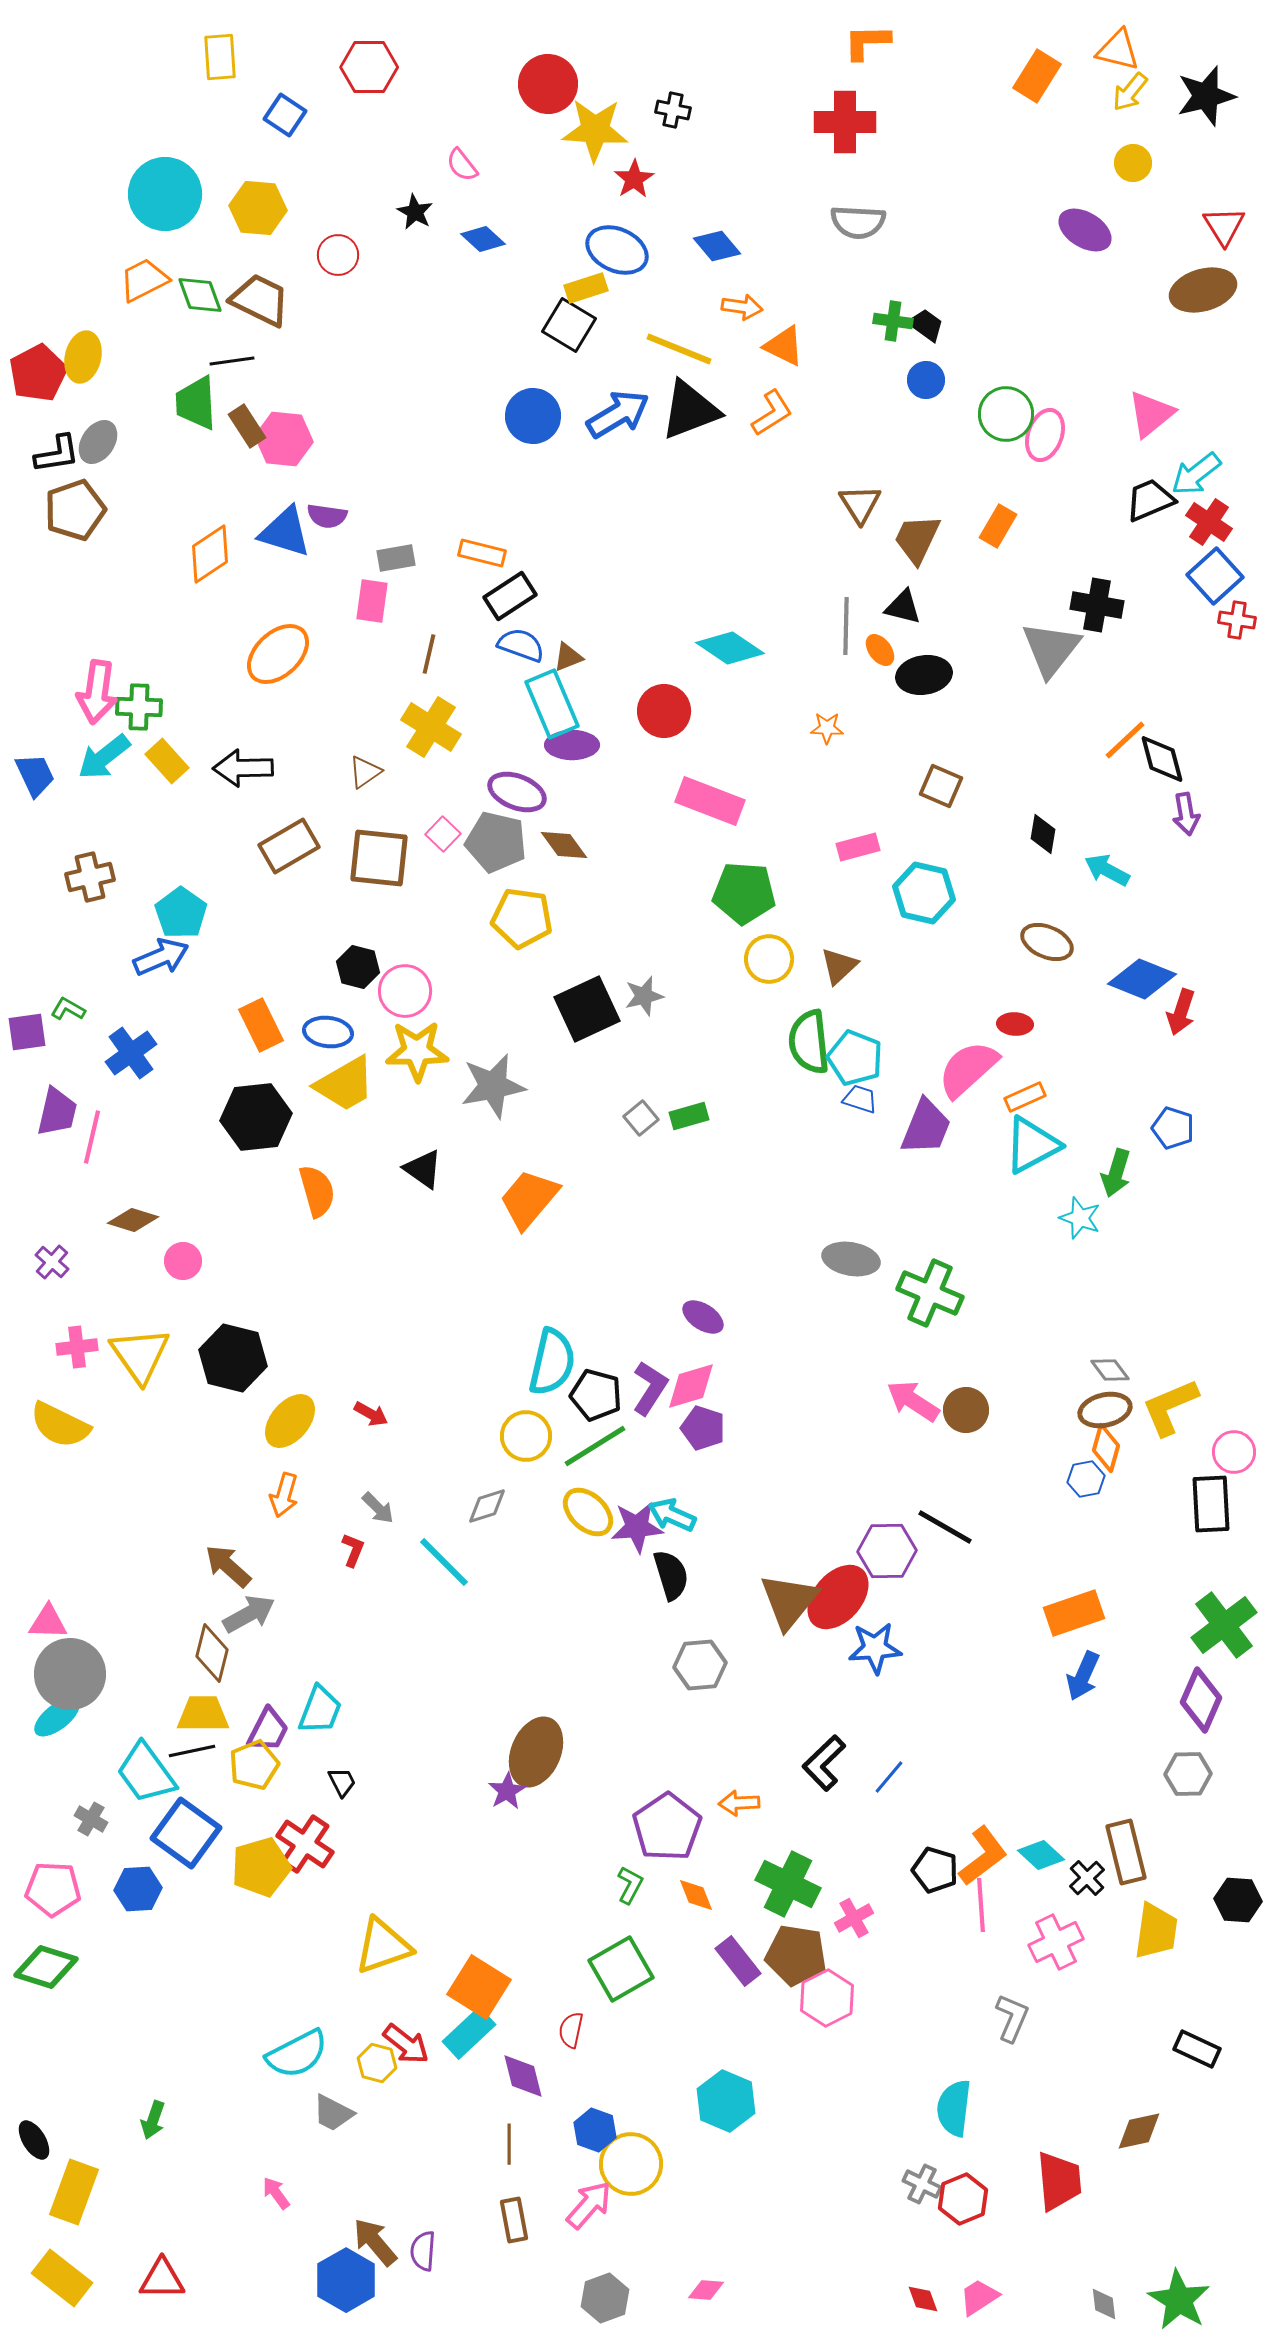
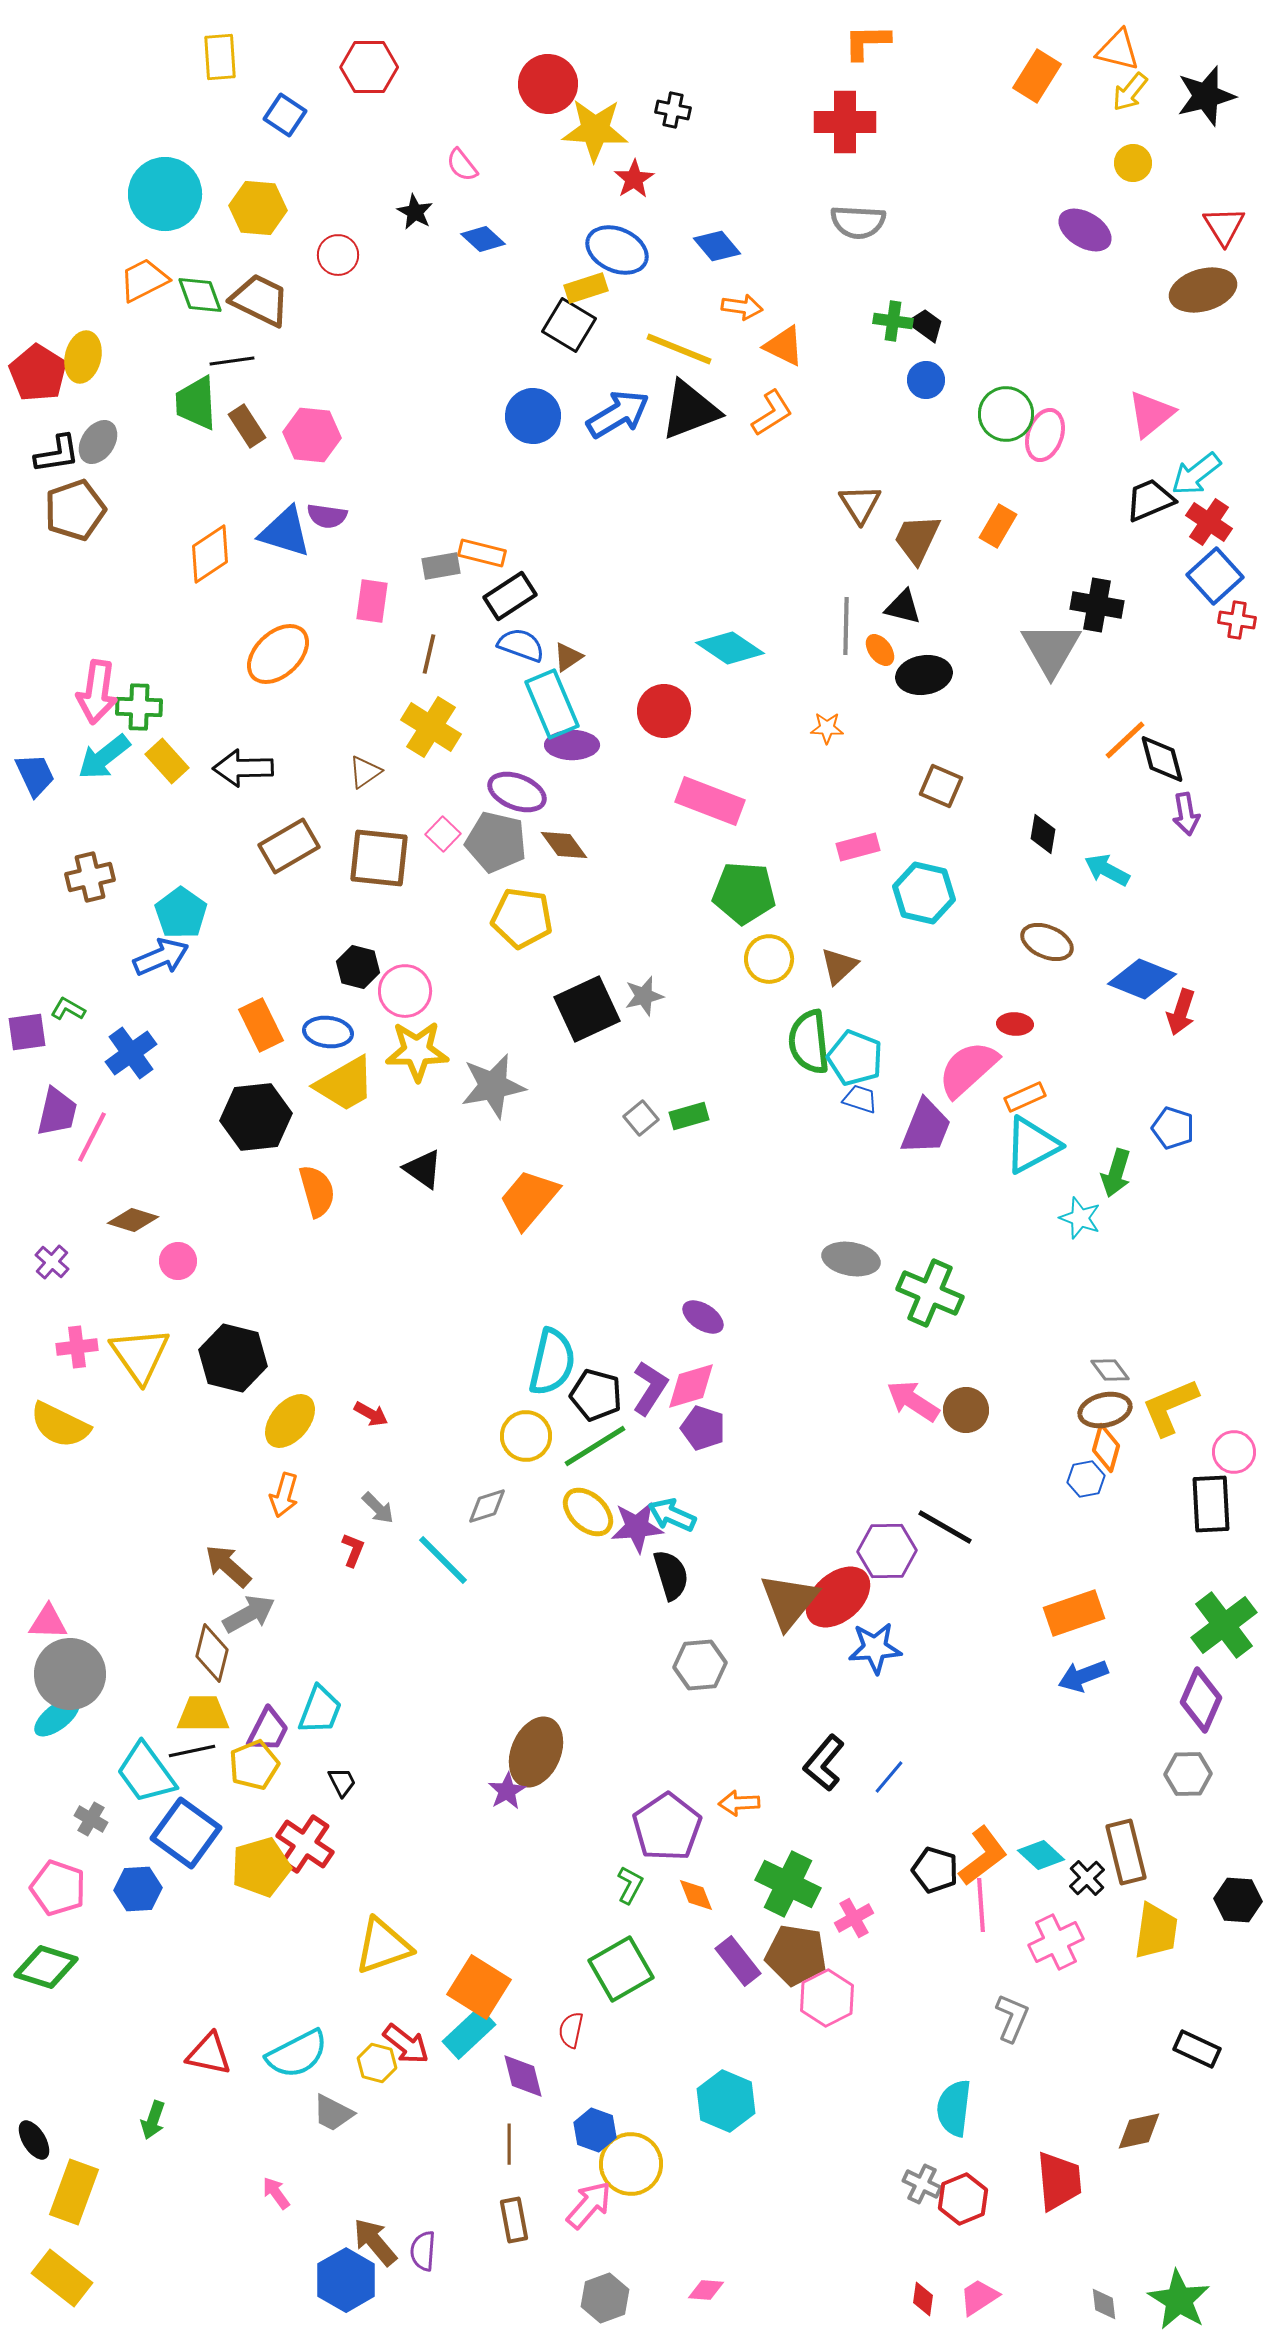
red pentagon at (38, 373): rotated 12 degrees counterclockwise
pink hexagon at (284, 439): moved 28 px right, 4 px up
gray rectangle at (396, 558): moved 45 px right, 8 px down
gray triangle at (1051, 649): rotated 8 degrees counterclockwise
brown triangle at (568, 657): rotated 12 degrees counterclockwise
pink line at (92, 1137): rotated 14 degrees clockwise
pink circle at (183, 1261): moved 5 px left
cyan line at (444, 1562): moved 1 px left, 2 px up
red ellipse at (838, 1597): rotated 8 degrees clockwise
blue arrow at (1083, 1676): rotated 45 degrees clockwise
black L-shape at (824, 1763): rotated 6 degrees counterclockwise
pink pentagon at (53, 1889): moved 5 px right, 1 px up; rotated 16 degrees clockwise
red triangle at (162, 2279): moved 47 px right, 225 px up; rotated 12 degrees clockwise
red diamond at (923, 2299): rotated 28 degrees clockwise
